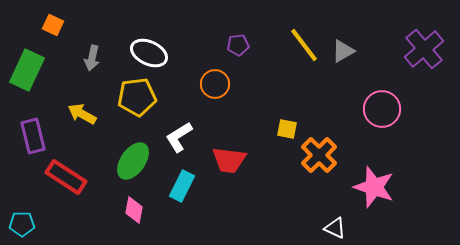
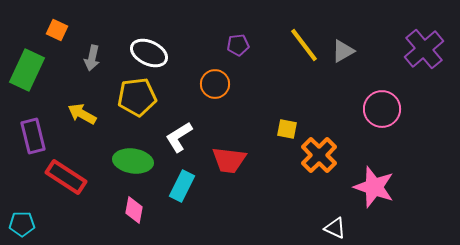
orange square: moved 4 px right, 5 px down
green ellipse: rotated 63 degrees clockwise
